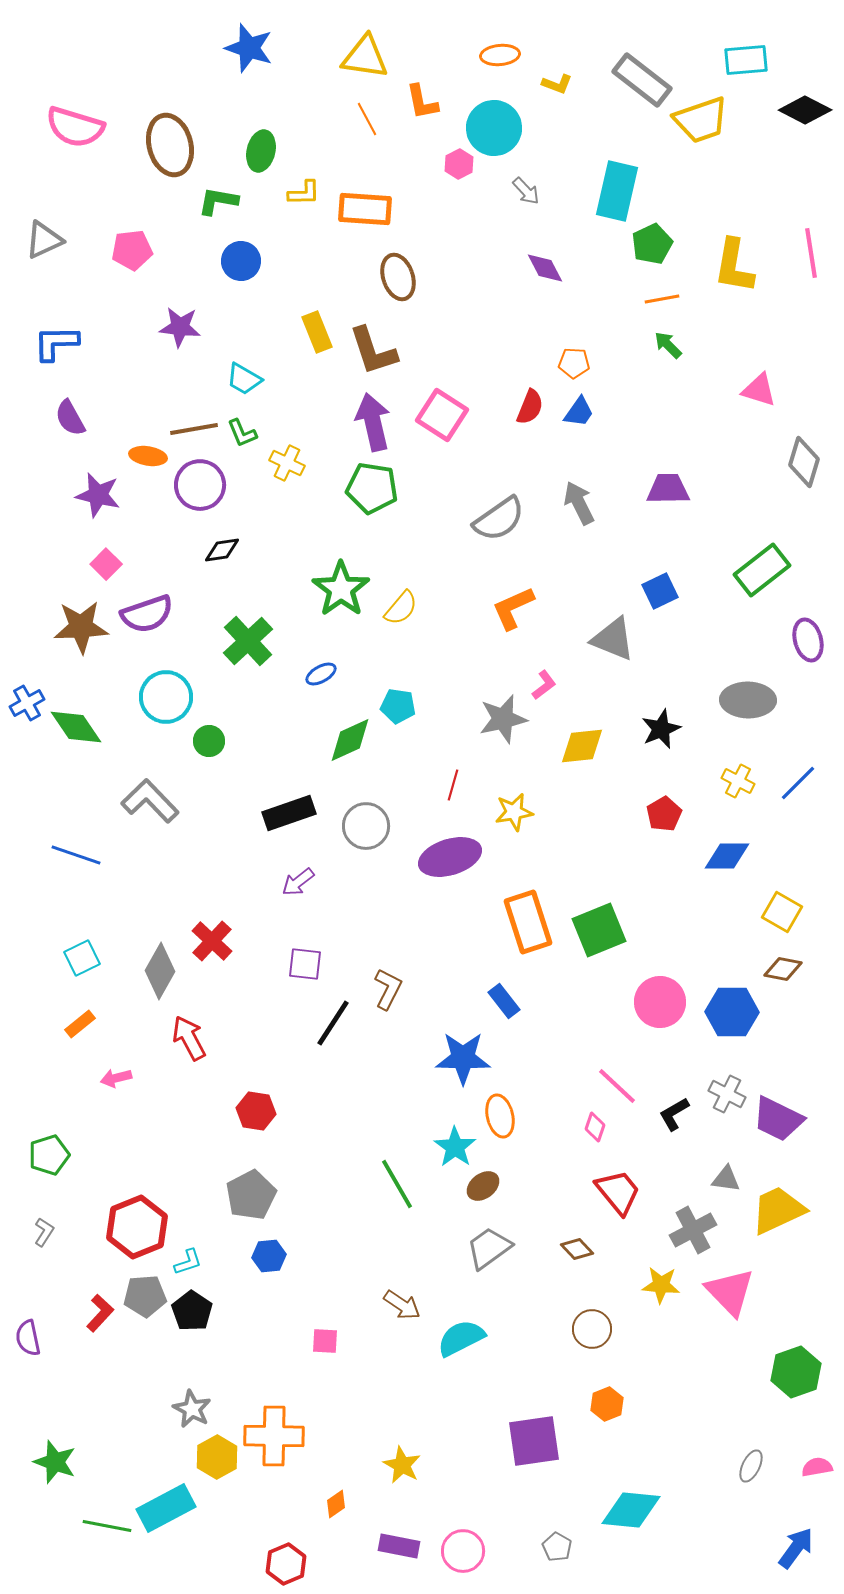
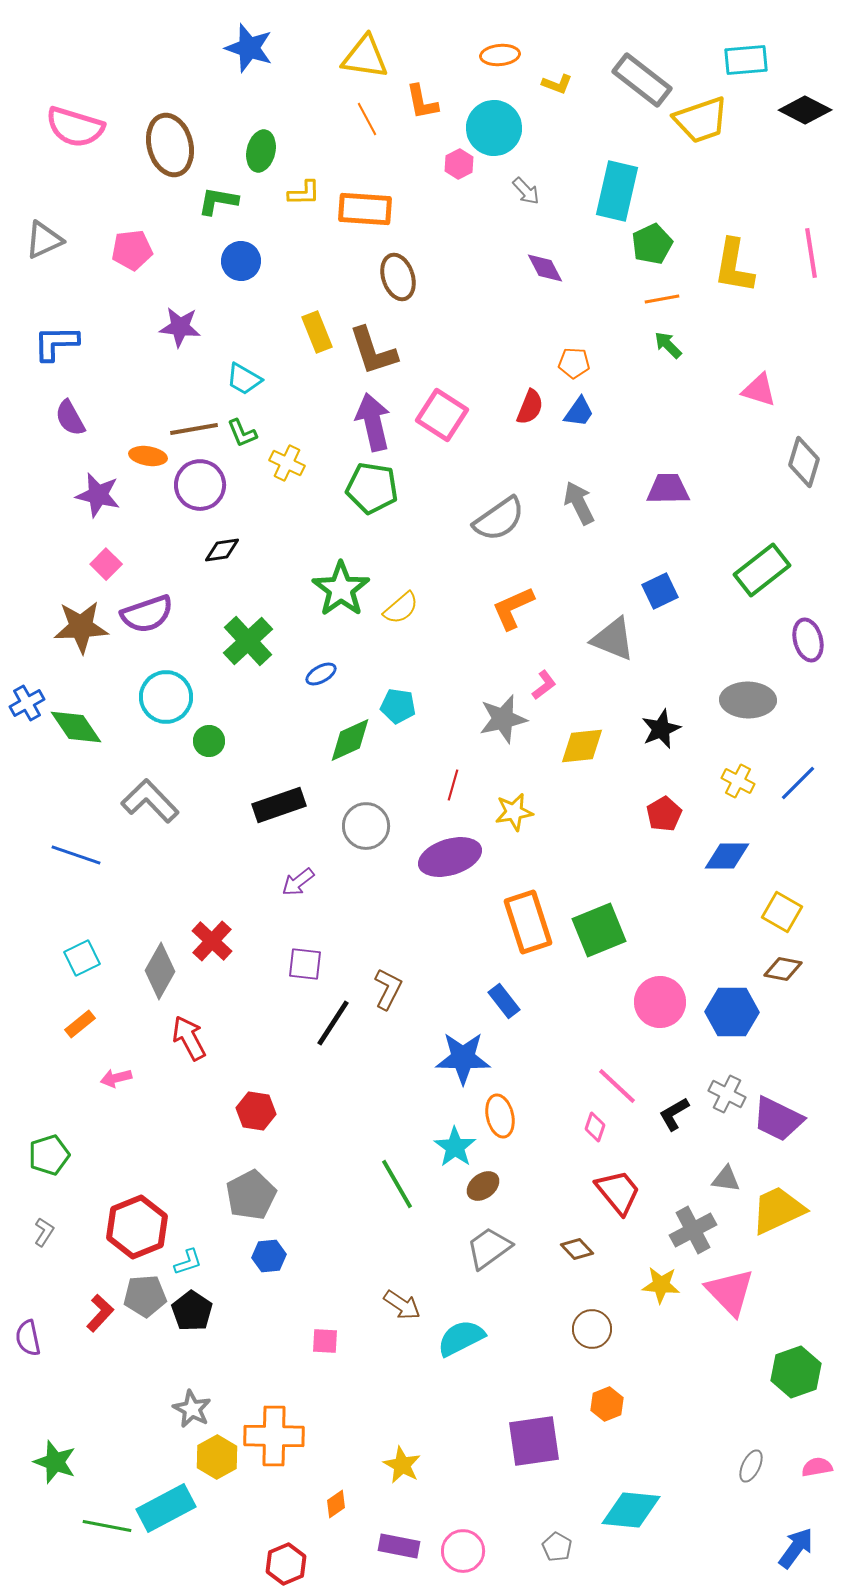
yellow semicircle at (401, 608): rotated 9 degrees clockwise
black rectangle at (289, 813): moved 10 px left, 8 px up
